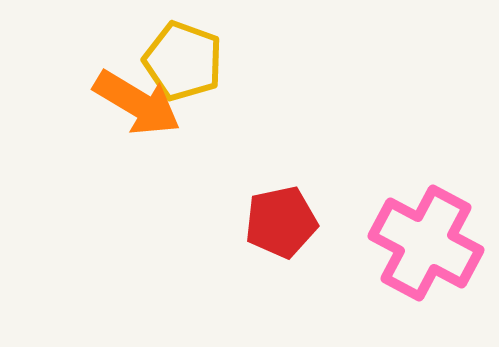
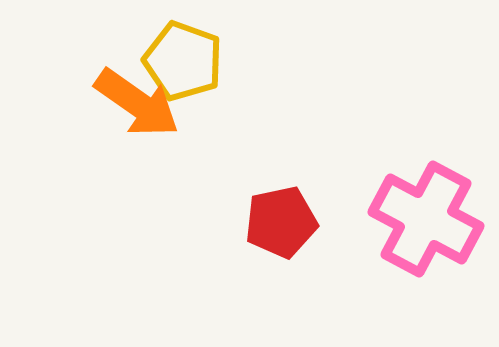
orange arrow: rotated 4 degrees clockwise
pink cross: moved 24 px up
